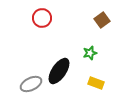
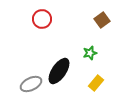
red circle: moved 1 px down
yellow rectangle: rotated 70 degrees counterclockwise
